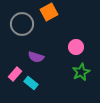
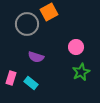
gray circle: moved 5 px right
pink rectangle: moved 4 px left, 4 px down; rotated 24 degrees counterclockwise
